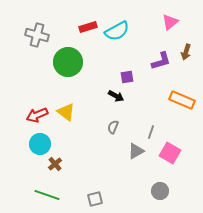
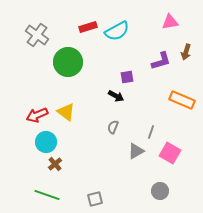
pink triangle: rotated 30 degrees clockwise
gray cross: rotated 20 degrees clockwise
cyan circle: moved 6 px right, 2 px up
